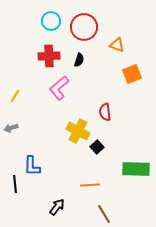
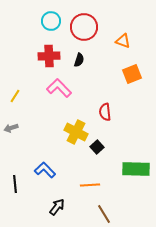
orange triangle: moved 6 px right, 4 px up
pink L-shape: rotated 85 degrees clockwise
yellow cross: moved 2 px left, 1 px down
blue L-shape: moved 13 px right, 4 px down; rotated 135 degrees clockwise
